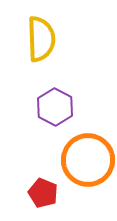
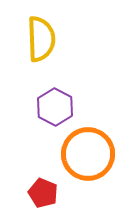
orange circle: moved 6 px up
